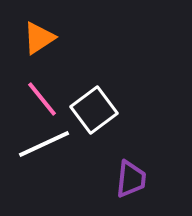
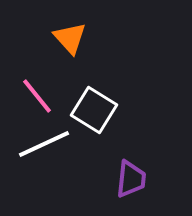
orange triangle: moved 31 px right; rotated 39 degrees counterclockwise
pink line: moved 5 px left, 3 px up
white square: rotated 21 degrees counterclockwise
